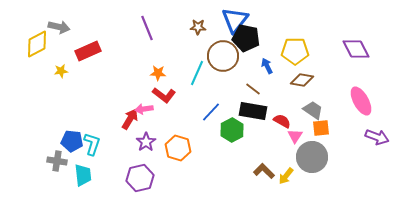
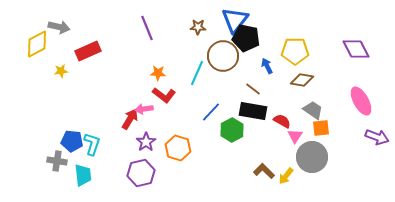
purple hexagon: moved 1 px right, 5 px up
